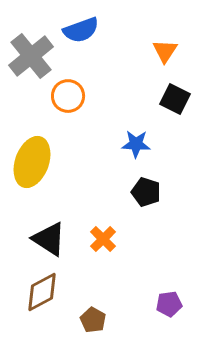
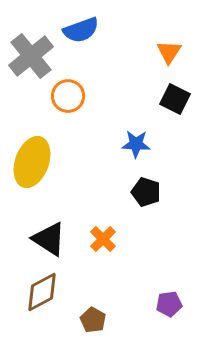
orange triangle: moved 4 px right, 1 px down
